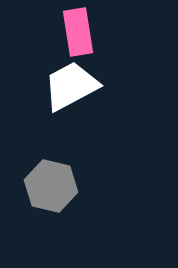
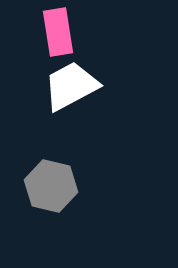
pink rectangle: moved 20 px left
